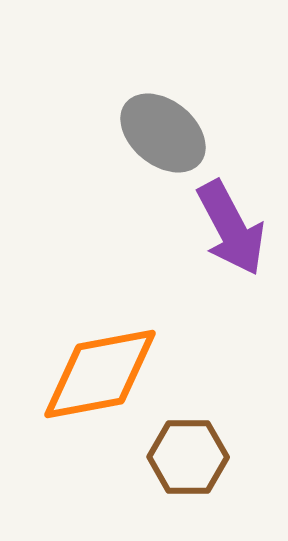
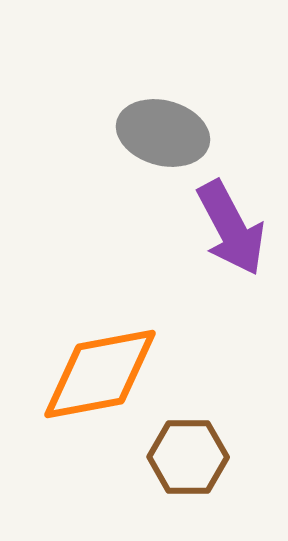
gray ellipse: rotated 24 degrees counterclockwise
